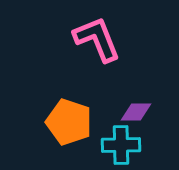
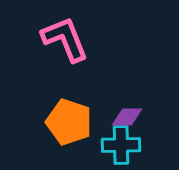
pink L-shape: moved 32 px left
purple diamond: moved 9 px left, 5 px down
